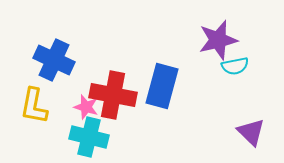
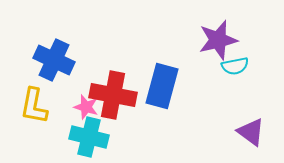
purple triangle: rotated 8 degrees counterclockwise
